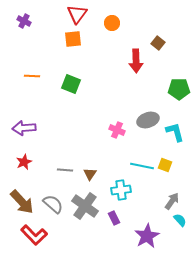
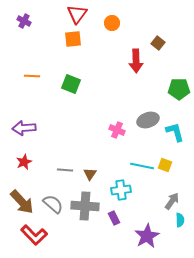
gray cross: rotated 32 degrees counterclockwise
cyan semicircle: rotated 40 degrees clockwise
